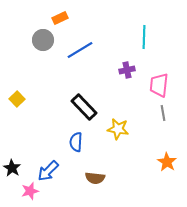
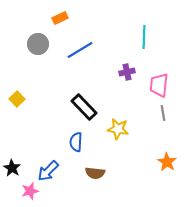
gray circle: moved 5 px left, 4 px down
purple cross: moved 2 px down
brown semicircle: moved 5 px up
